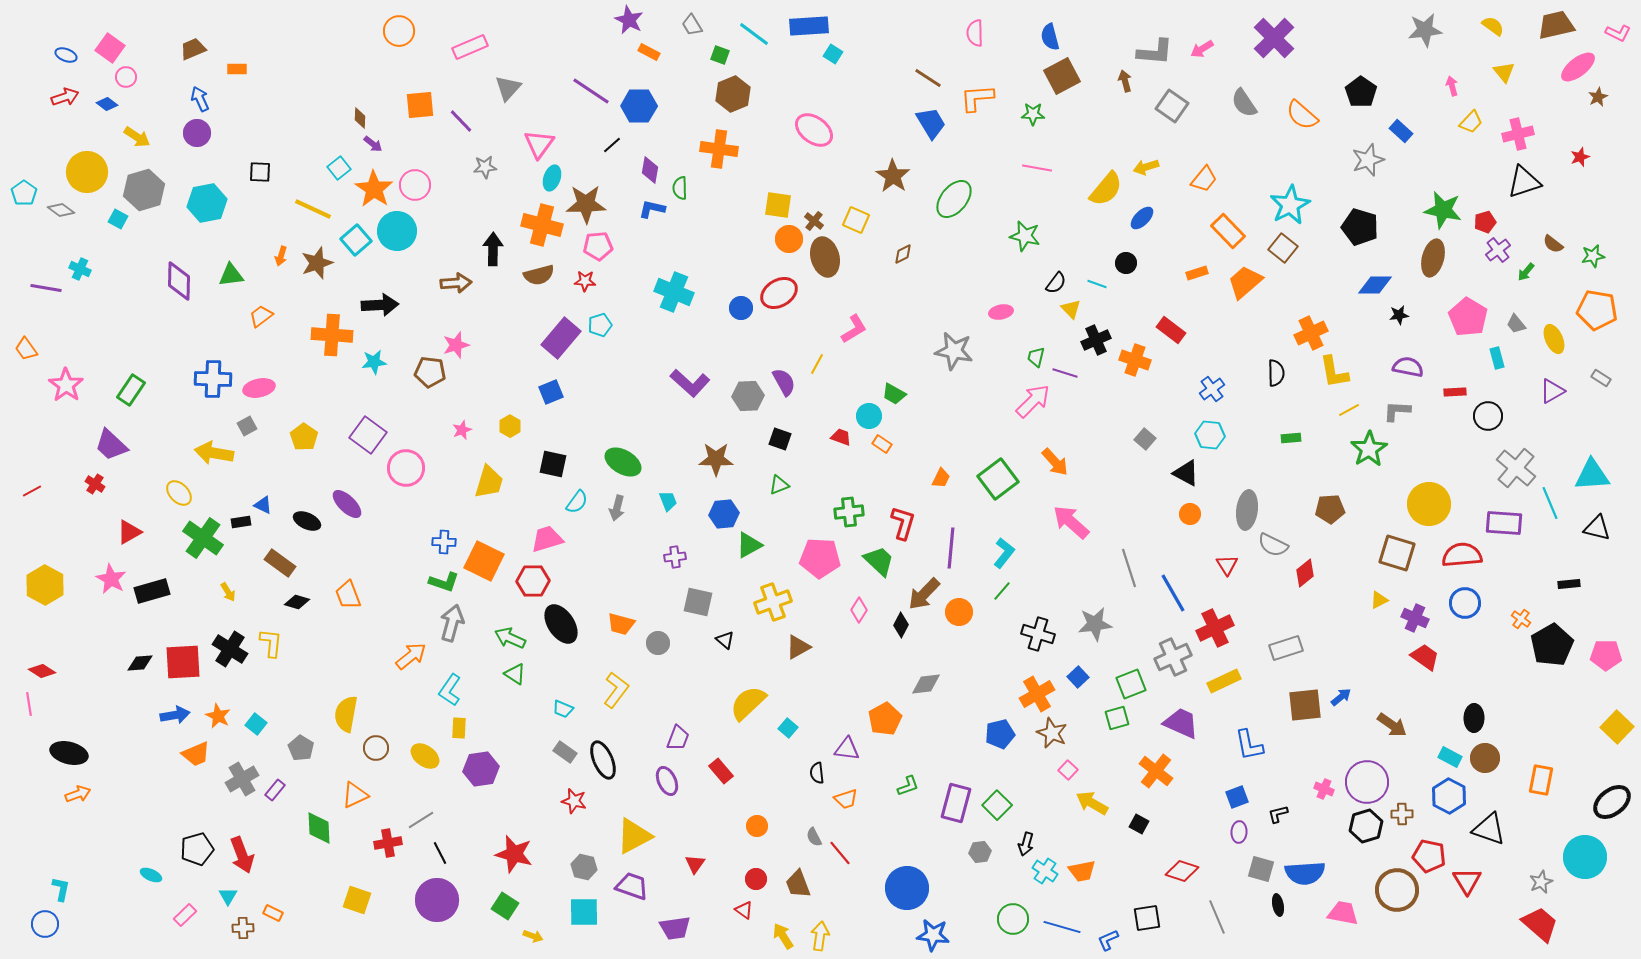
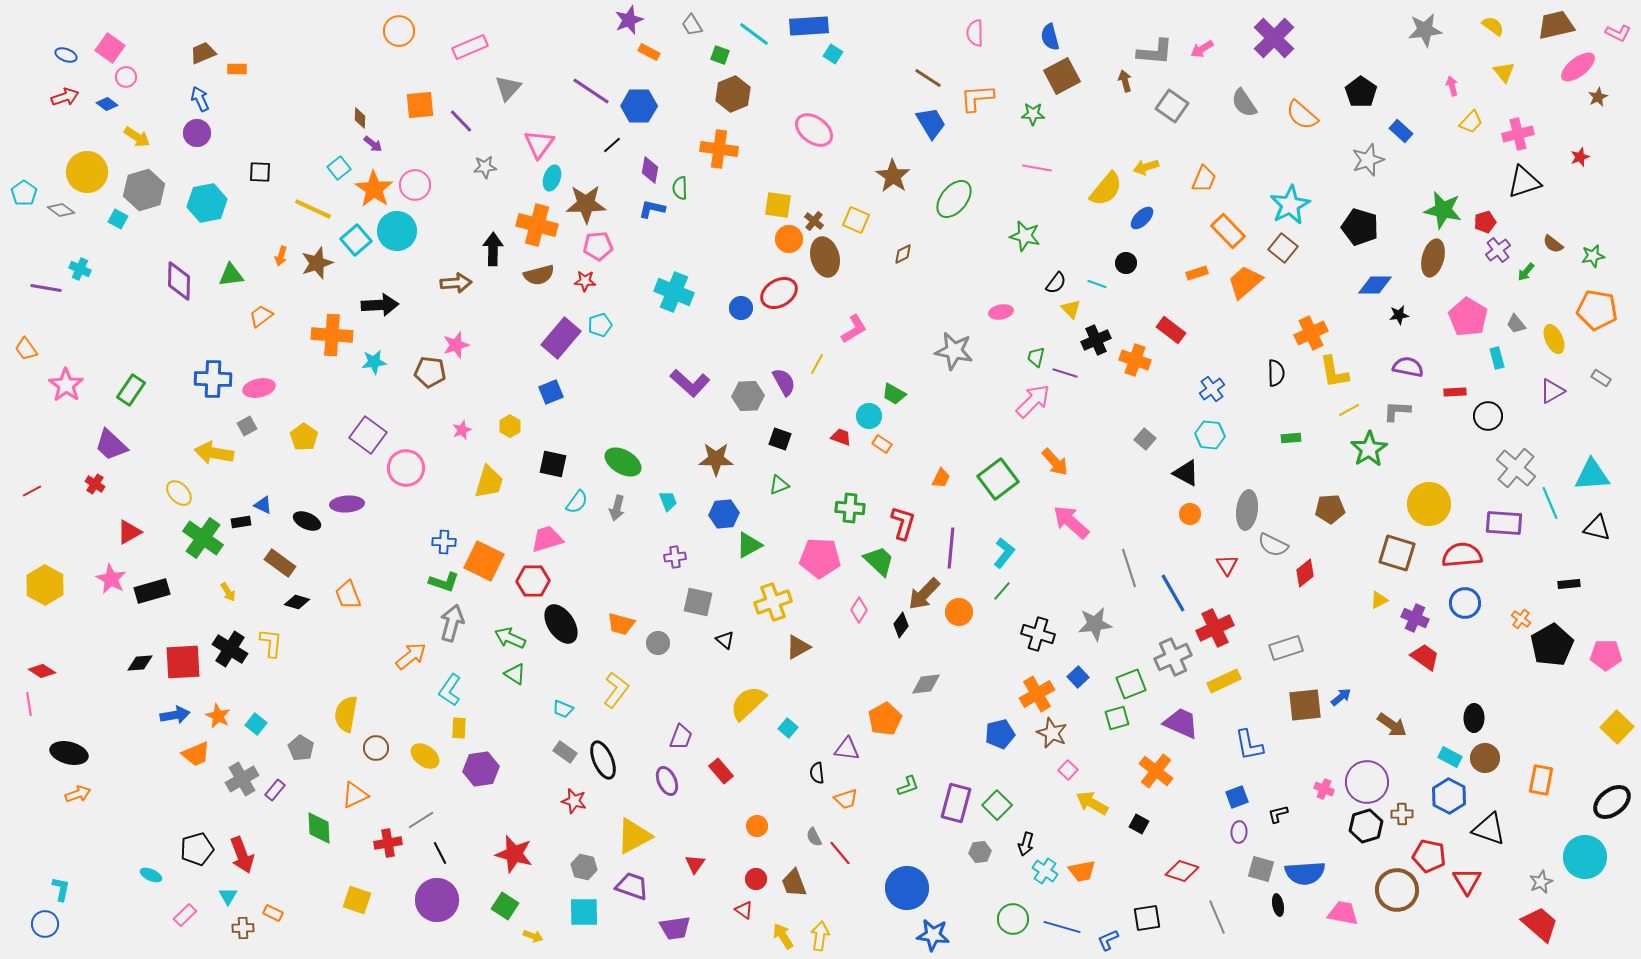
purple star at (629, 20): rotated 24 degrees clockwise
brown trapezoid at (193, 49): moved 10 px right, 4 px down
orange trapezoid at (1204, 179): rotated 16 degrees counterclockwise
orange cross at (542, 225): moved 5 px left
purple ellipse at (347, 504): rotated 48 degrees counterclockwise
green cross at (849, 512): moved 1 px right, 4 px up; rotated 12 degrees clockwise
black diamond at (901, 625): rotated 10 degrees clockwise
purple trapezoid at (678, 738): moved 3 px right, 1 px up
brown trapezoid at (798, 884): moved 4 px left, 1 px up
